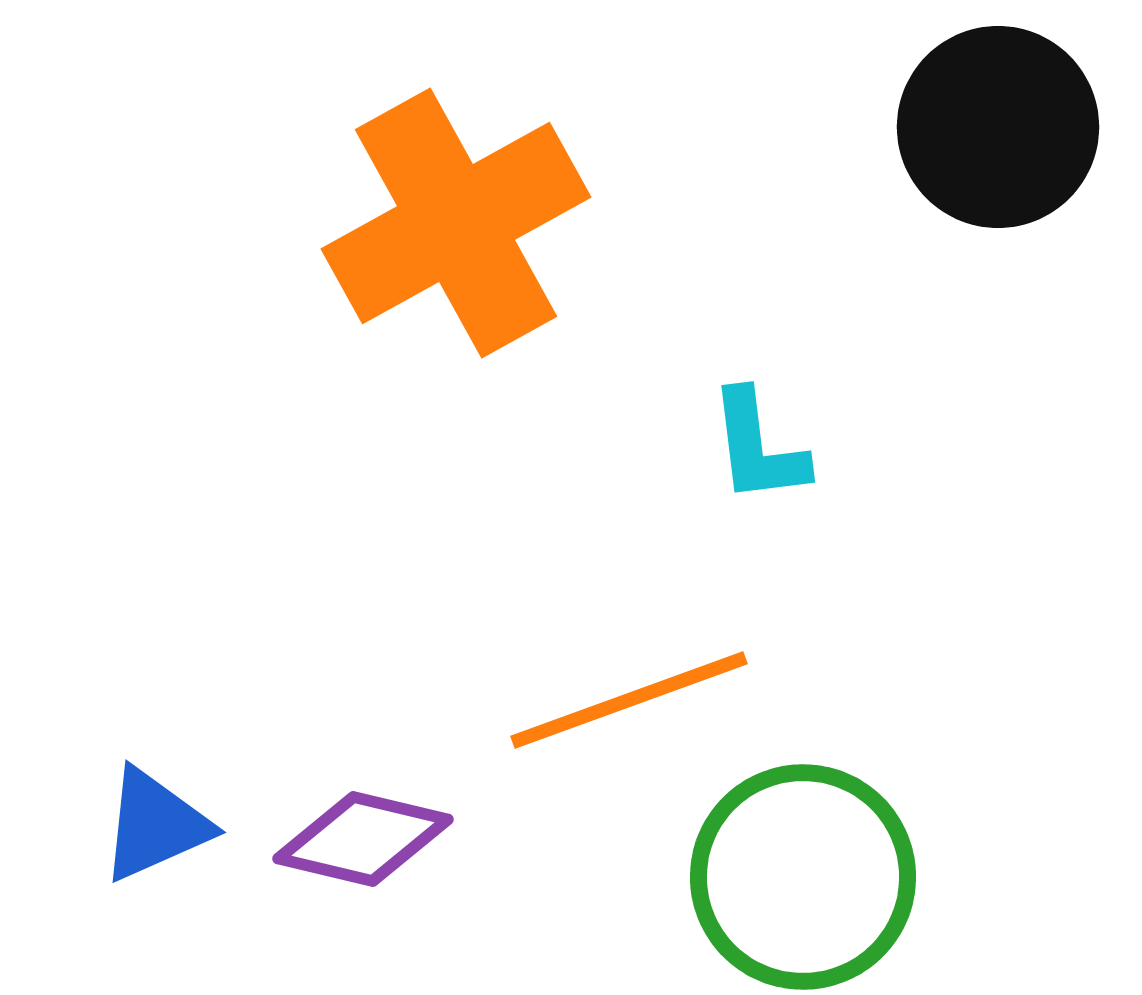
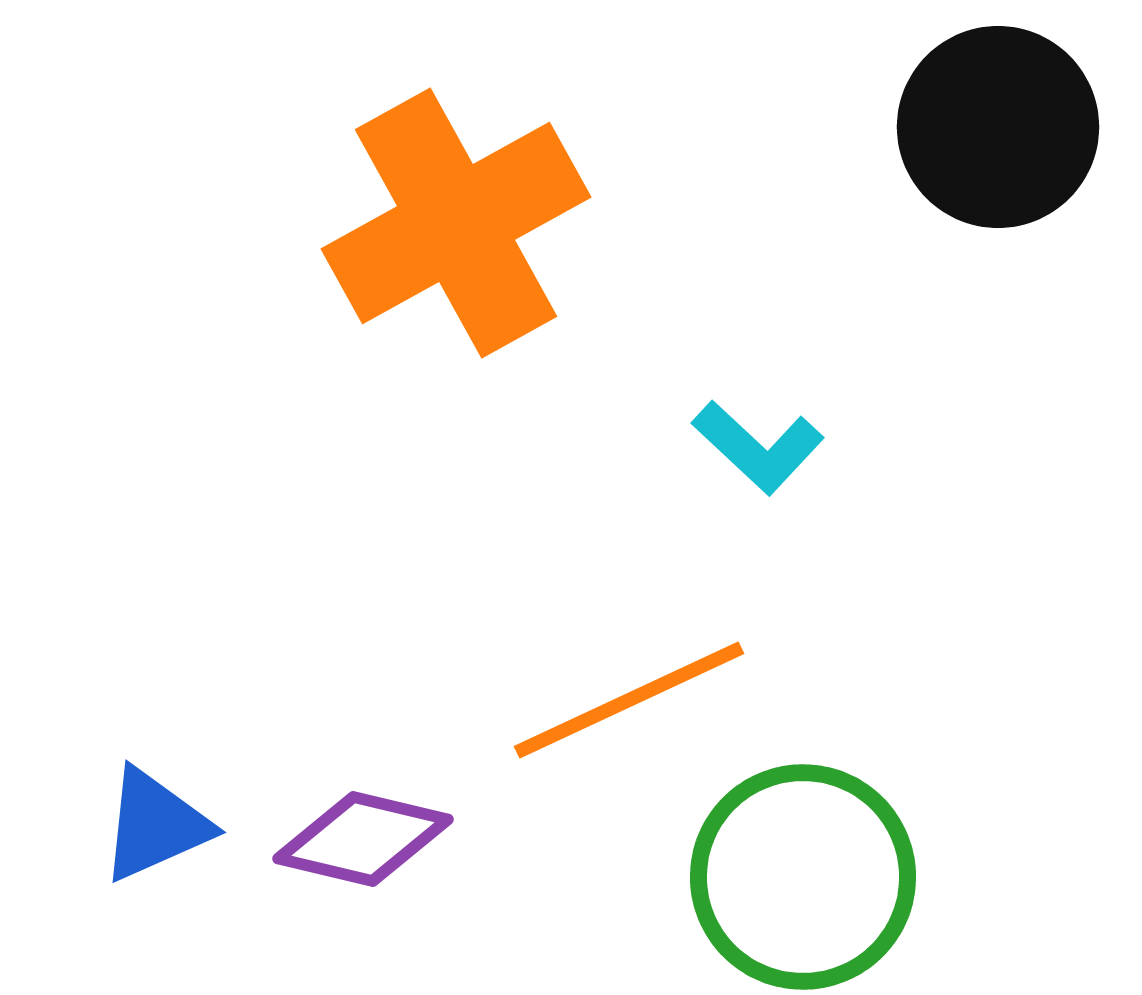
cyan L-shape: rotated 40 degrees counterclockwise
orange line: rotated 5 degrees counterclockwise
